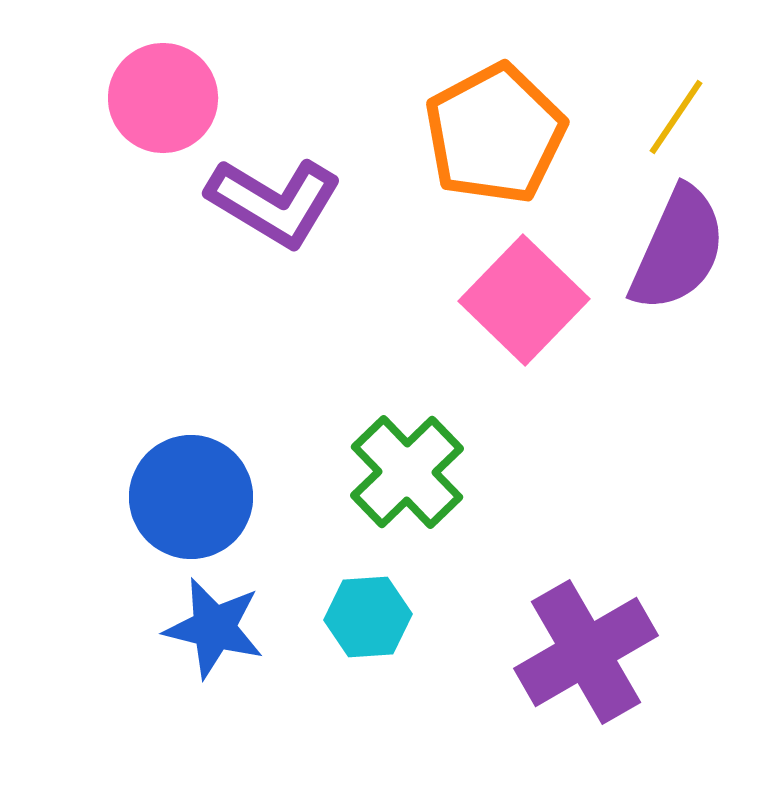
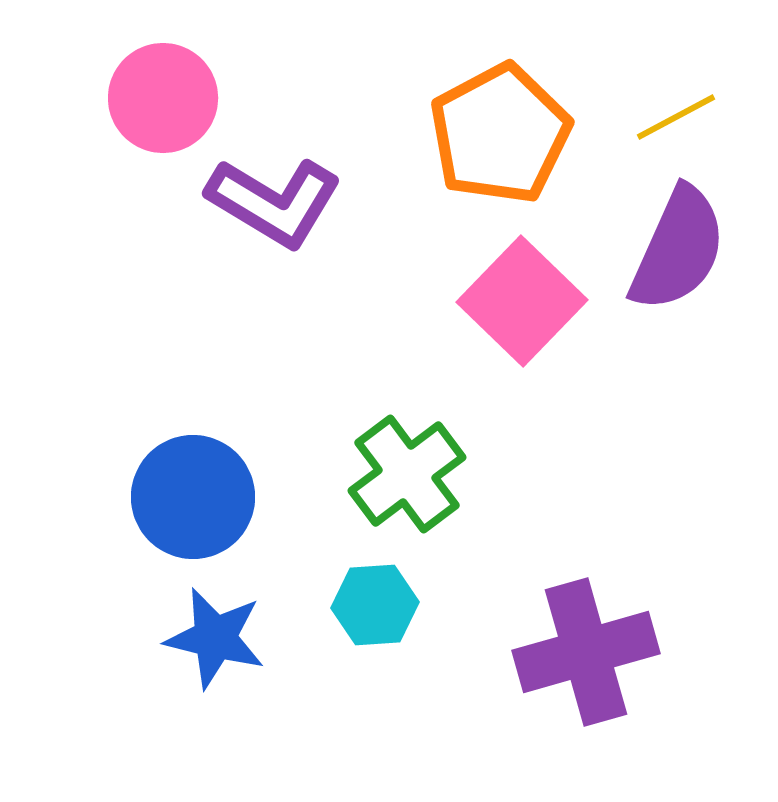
yellow line: rotated 28 degrees clockwise
orange pentagon: moved 5 px right
pink square: moved 2 px left, 1 px down
green cross: moved 2 px down; rotated 7 degrees clockwise
blue circle: moved 2 px right
cyan hexagon: moved 7 px right, 12 px up
blue star: moved 1 px right, 10 px down
purple cross: rotated 14 degrees clockwise
